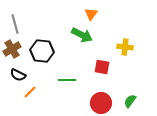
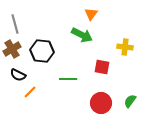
green line: moved 1 px right, 1 px up
